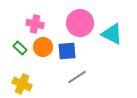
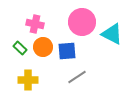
pink circle: moved 2 px right, 1 px up
yellow cross: moved 6 px right, 4 px up; rotated 24 degrees counterclockwise
